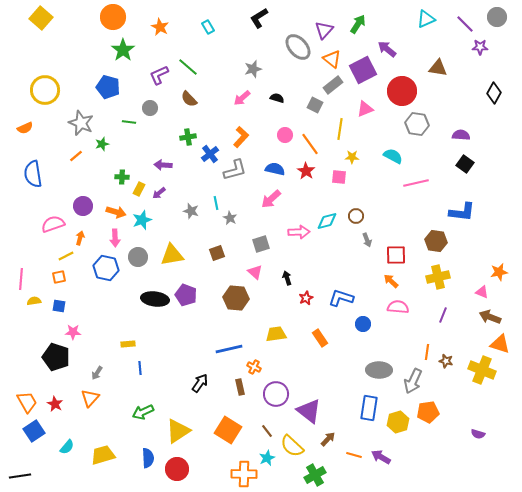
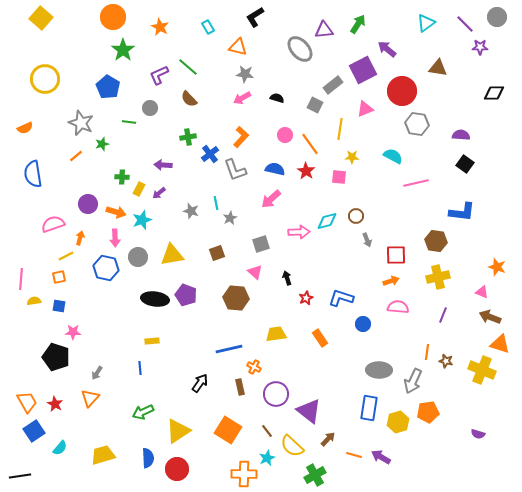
black L-shape at (259, 18): moved 4 px left, 1 px up
cyan triangle at (426, 19): moved 4 px down; rotated 12 degrees counterclockwise
purple triangle at (324, 30): rotated 42 degrees clockwise
gray ellipse at (298, 47): moved 2 px right, 2 px down
orange triangle at (332, 59): moved 94 px left, 12 px up; rotated 24 degrees counterclockwise
gray star at (253, 69): moved 8 px left, 5 px down; rotated 24 degrees clockwise
blue pentagon at (108, 87): rotated 15 degrees clockwise
yellow circle at (45, 90): moved 11 px up
black diamond at (494, 93): rotated 60 degrees clockwise
pink arrow at (242, 98): rotated 12 degrees clockwise
gray L-shape at (235, 170): rotated 85 degrees clockwise
purple circle at (83, 206): moved 5 px right, 2 px up
gray star at (230, 218): rotated 16 degrees clockwise
orange star at (499, 272): moved 2 px left, 5 px up; rotated 30 degrees clockwise
orange arrow at (391, 281): rotated 119 degrees clockwise
yellow rectangle at (128, 344): moved 24 px right, 3 px up
cyan semicircle at (67, 447): moved 7 px left, 1 px down
